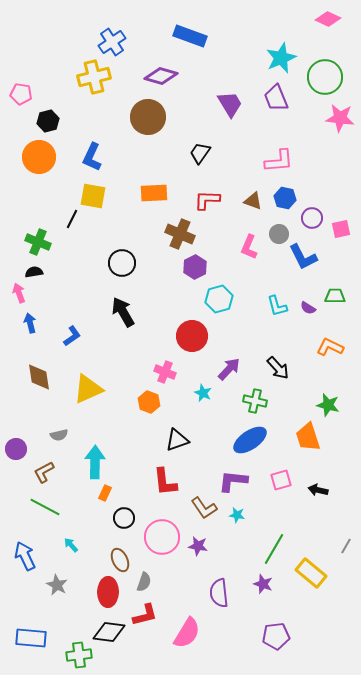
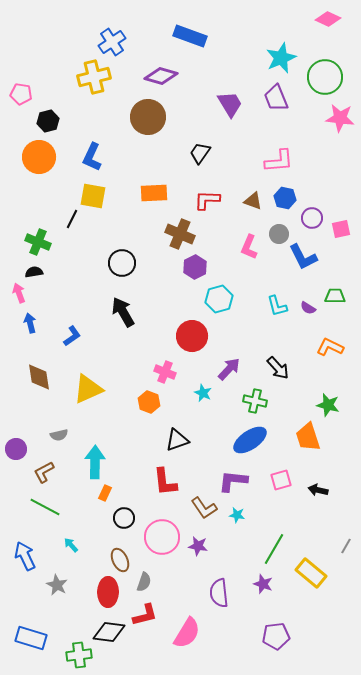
blue rectangle at (31, 638): rotated 12 degrees clockwise
